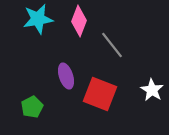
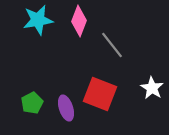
cyan star: moved 1 px down
purple ellipse: moved 32 px down
white star: moved 2 px up
green pentagon: moved 4 px up
